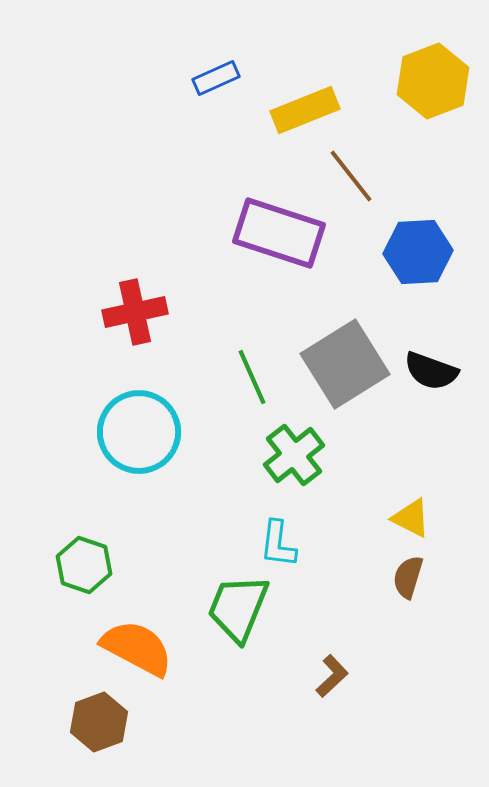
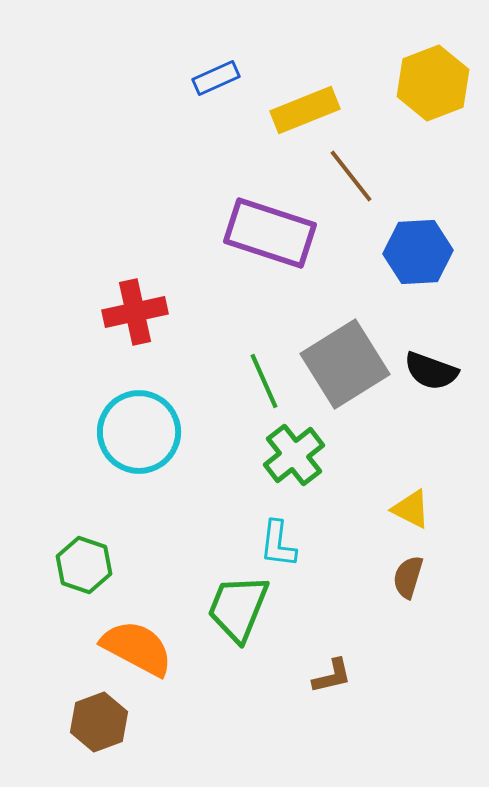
yellow hexagon: moved 2 px down
purple rectangle: moved 9 px left
green line: moved 12 px right, 4 px down
yellow triangle: moved 9 px up
brown L-shape: rotated 30 degrees clockwise
